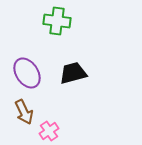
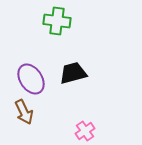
purple ellipse: moved 4 px right, 6 px down
pink cross: moved 36 px right
